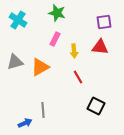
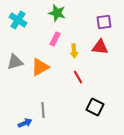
black square: moved 1 px left, 1 px down
